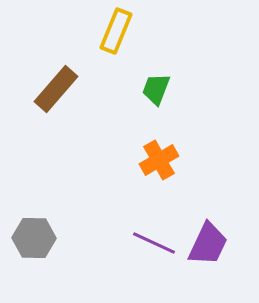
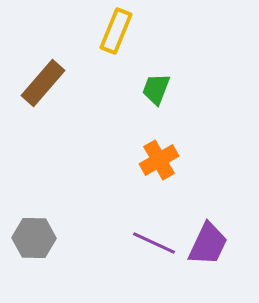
brown rectangle: moved 13 px left, 6 px up
